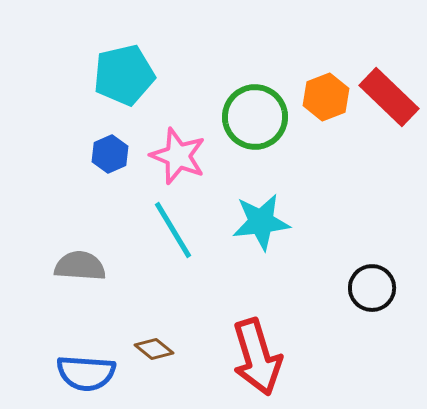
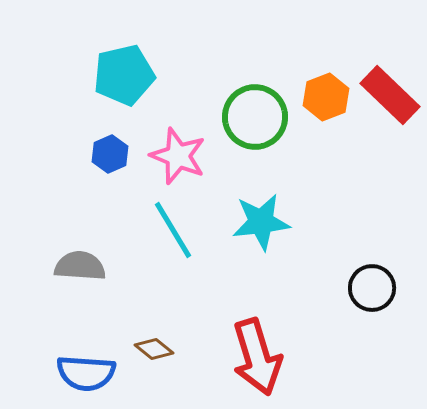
red rectangle: moved 1 px right, 2 px up
